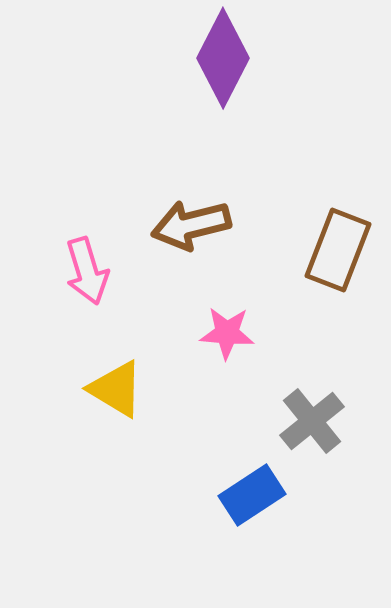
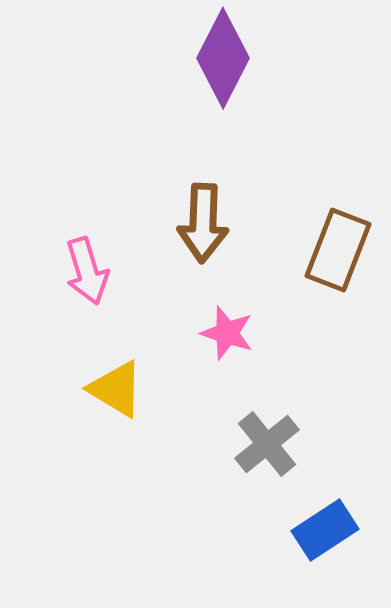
brown arrow: moved 12 px right, 2 px up; rotated 74 degrees counterclockwise
pink star: rotated 14 degrees clockwise
gray cross: moved 45 px left, 23 px down
blue rectangle: moved 73 px right, 35 px down
